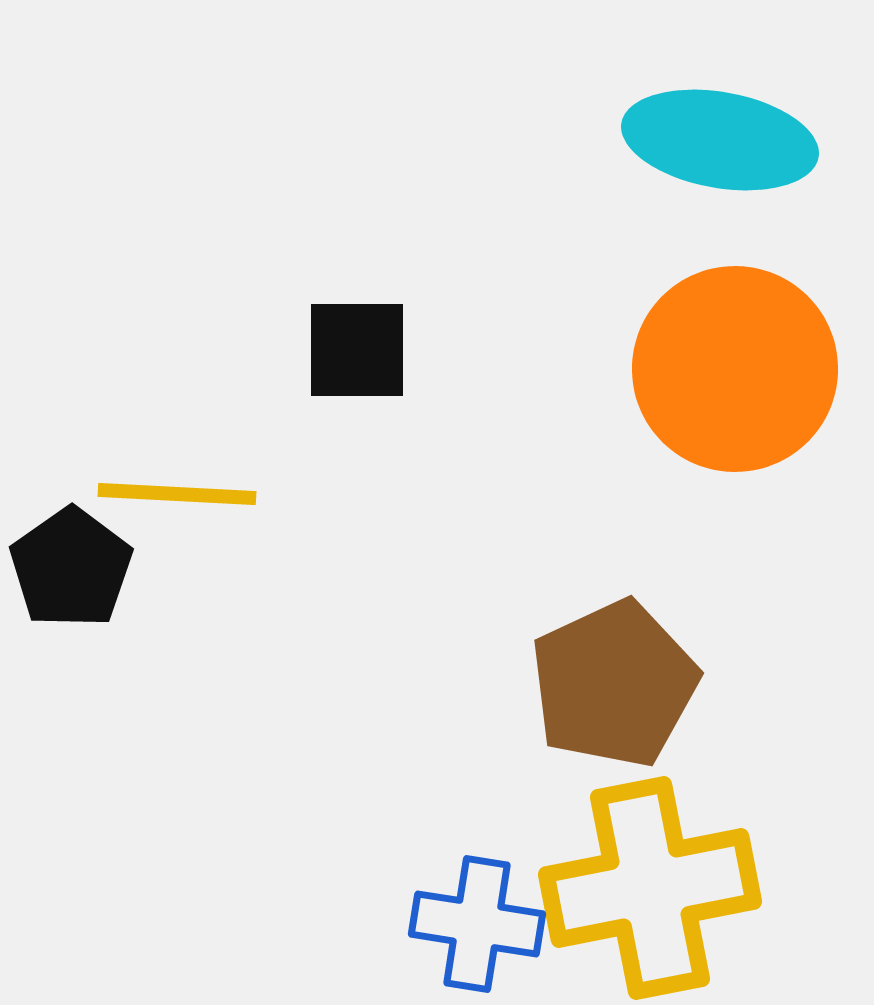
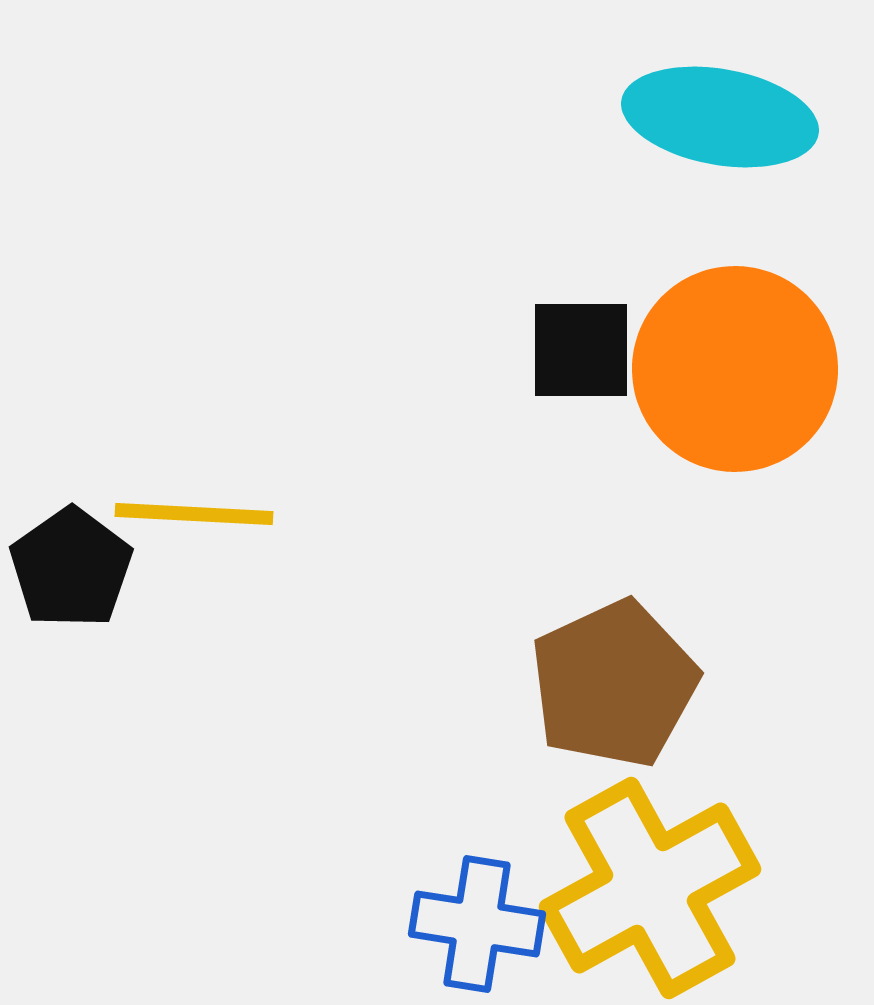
cyan ellipse: moved 23 px up
black square: moved 224 px right
yellow line: moved 17 px right, 20 px down
yellow cross: rotated 18 degrees counterclockwise
